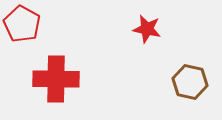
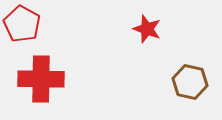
red star: rotated 8 degrees clockwise
red cross: moved 15 px left
